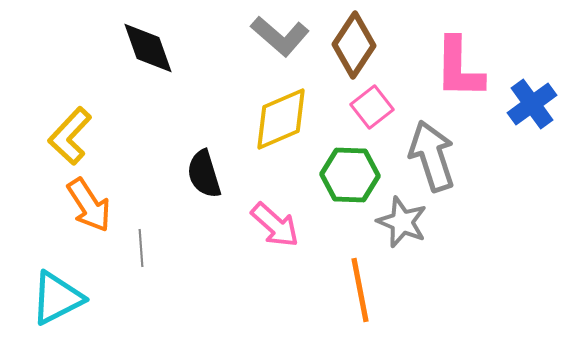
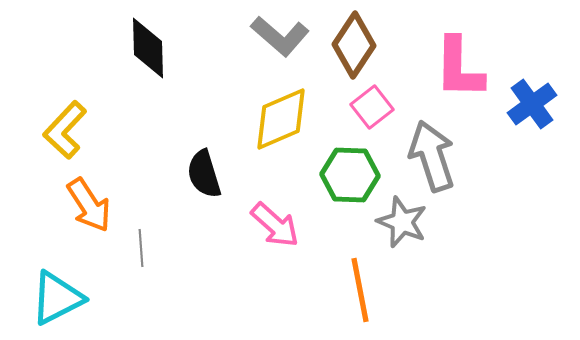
black diamond: rotated 18 degrees clockwise
yellow L-shape: moved 5 px left, 6 px up
